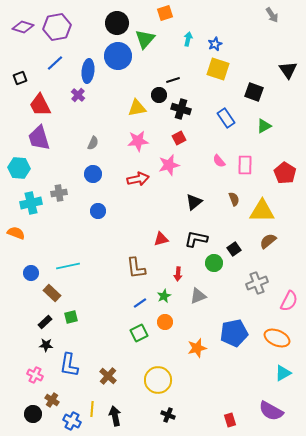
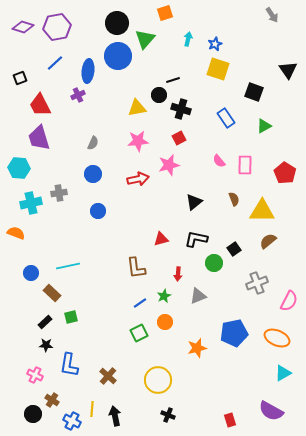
purple cross at (78, 95): rotated 24 degrees clockwise
